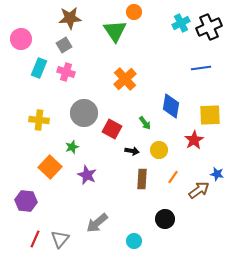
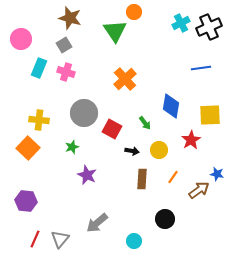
brown star: rotated 20 degrees clockwise
red star: moved 3 px left
orange square: moved 22 px left, 19 px up
